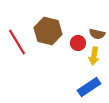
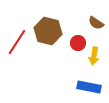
brown semicircle: moved 1 px left, 11 px up; rotated 21 degrees clockwise
red line: rotated 64 degrees clockwise
blue rectangle: rotated 45 degrees clockwise
